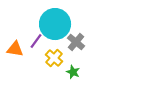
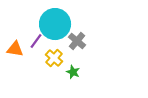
gray cross: moved 1 px right, 1 px up
